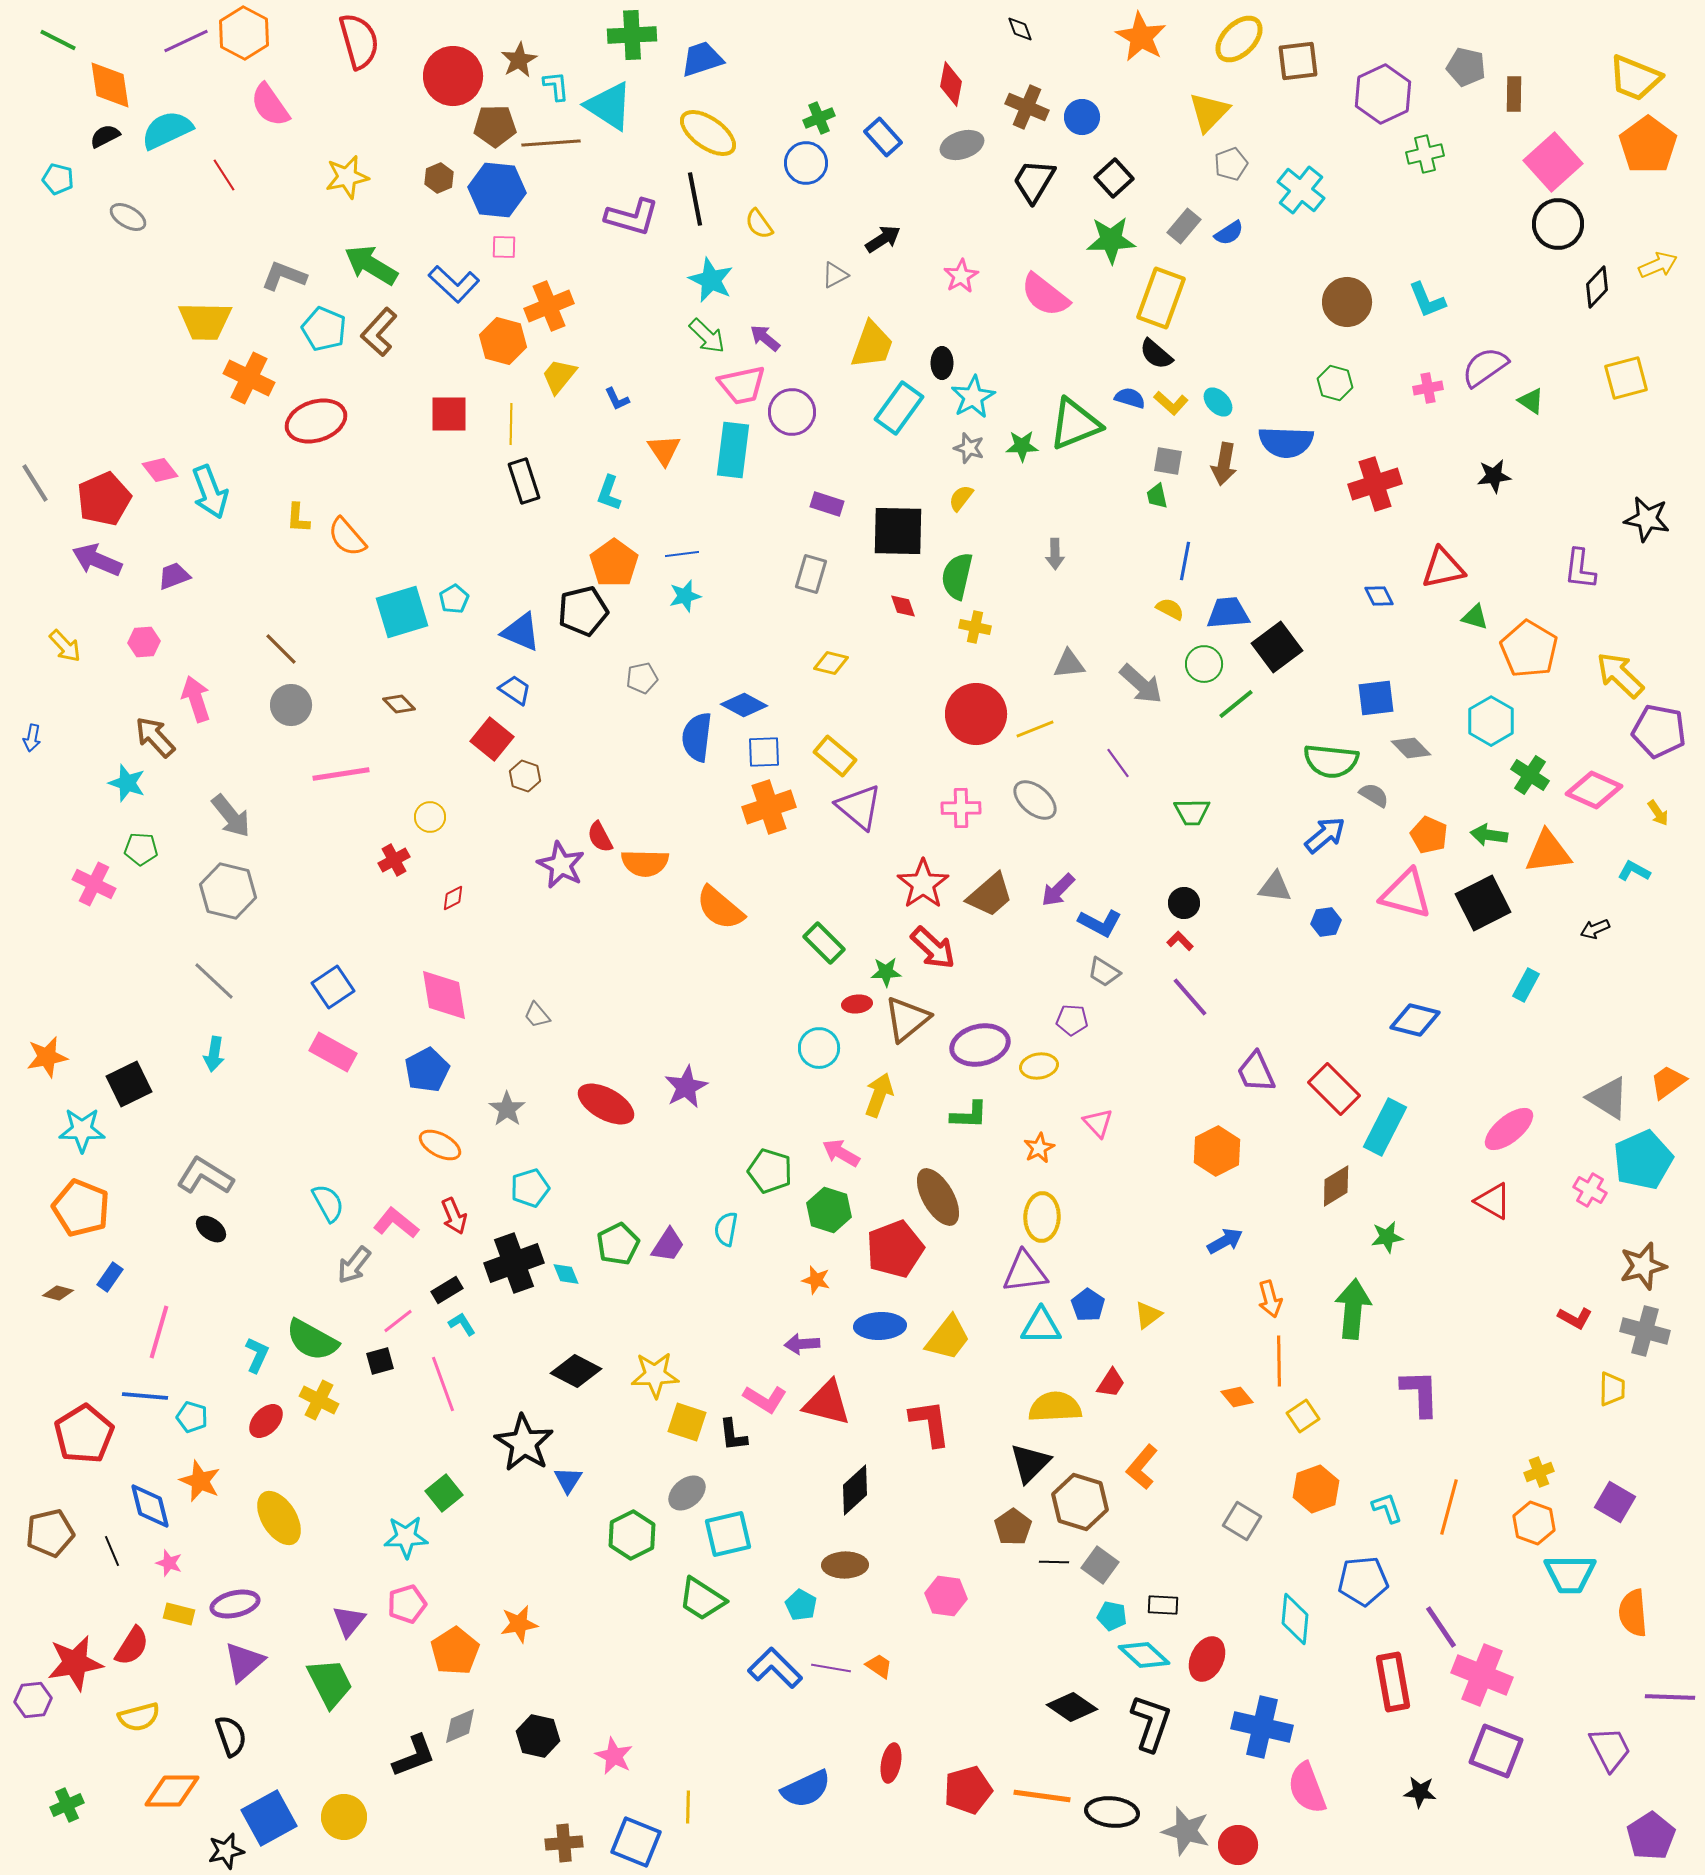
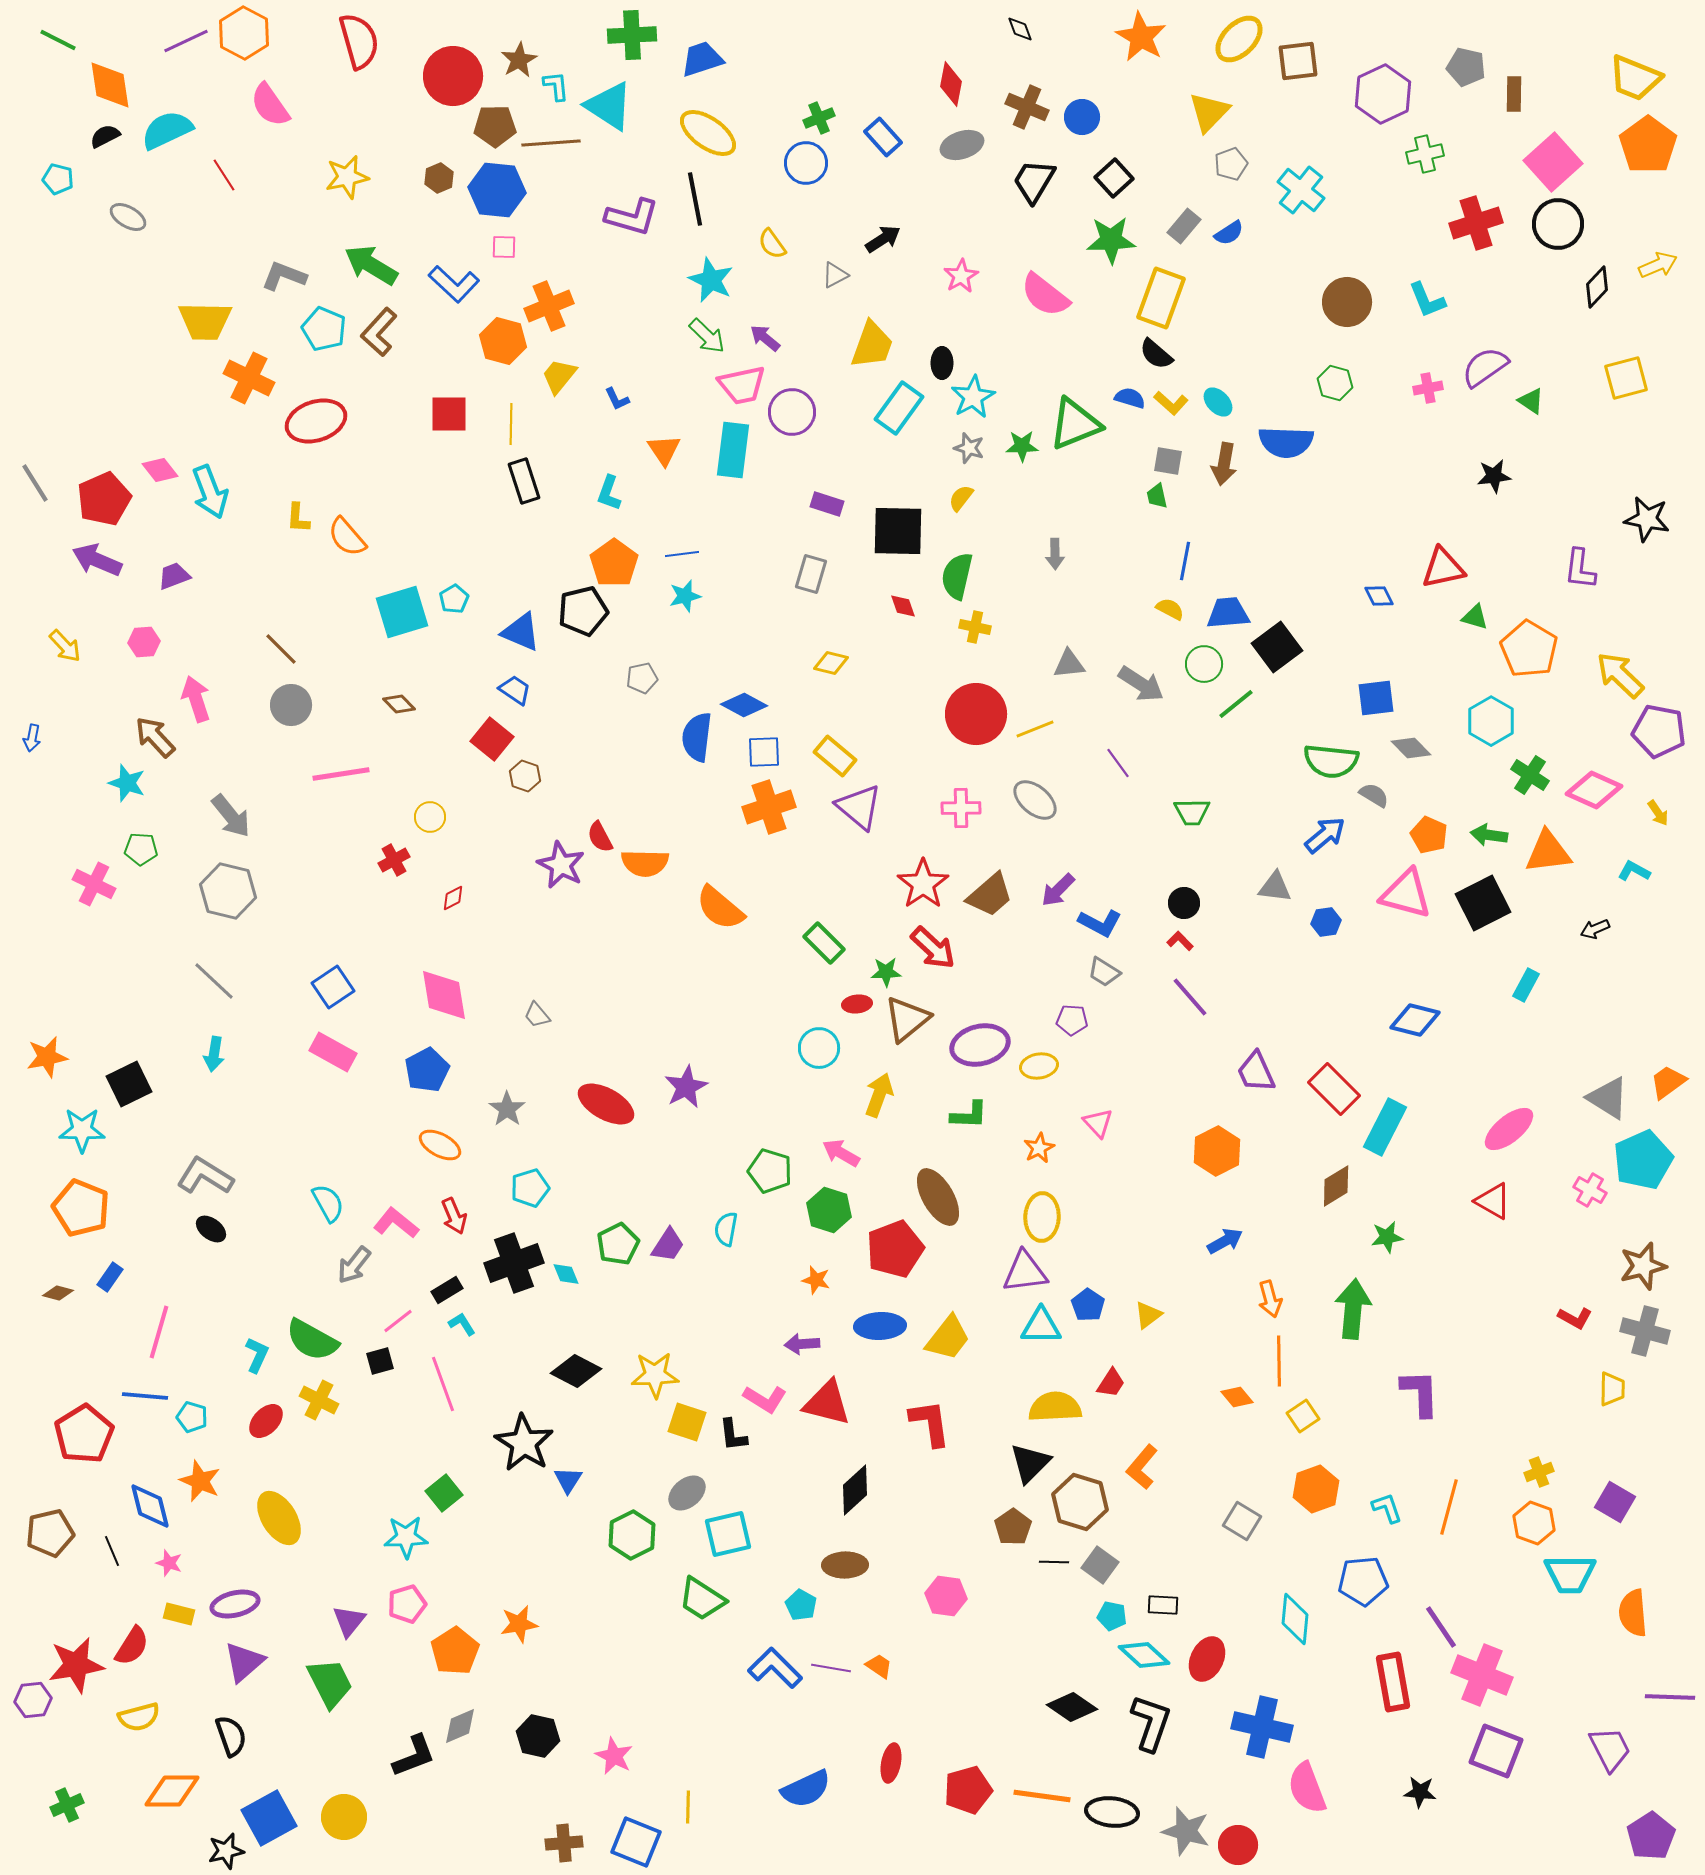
yellow semicircle at (759, 224): moved 13 px right, 20 px down
red cross at (1375, 484): moved 101 px right, 261 px up
gray arrow at (1141, 684): rotated 9 degrees counterclockwise
red star at (75, 1663): moved 1 px right, 2 px down
